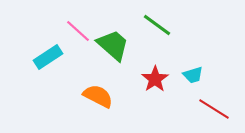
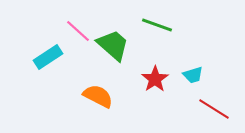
green line: rotated 16 degrees counterclockwise
